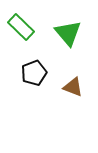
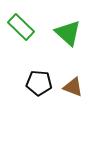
green triangle: rotated 8 degrees counterclockwise
black pentagon: moved 5 px right, 10 px down; rotated 25 degrees clockwise
